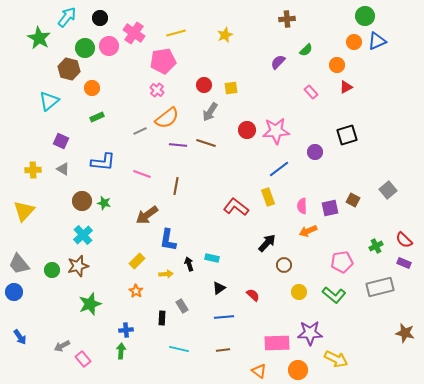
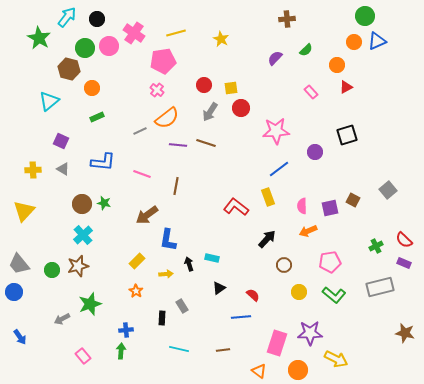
black circle at (100, 18): moved 3 px left, 1 px down
yellow star at (225, 35): moved 4 px left, 4 px down; rotated 21 degrees counterclockwise
purple semicircle at (278, 62): moved 3 px left, 4 px up
red circle at (247, 130): moved 6 px left, 22 px up
brown circle at (82, 201): moved 3 px down
black arrow at (267, 243): moved 4 px up
pink pentagon at (342, 262): moved 12 px left
blue line at (224, 317): moved 17 px right
pink rectangle at (277, 343): rotated 70 degrees counterclockwise
gray arrow at (62, 346): moved 27 px up
pink rectangle at (83, 359): moved 3 px up
